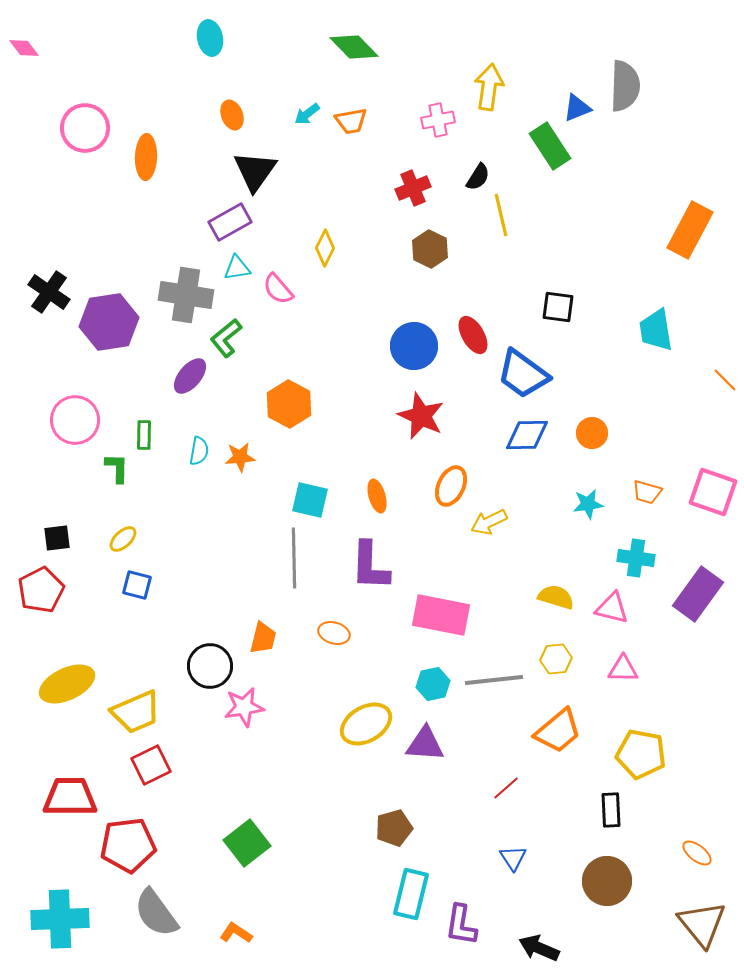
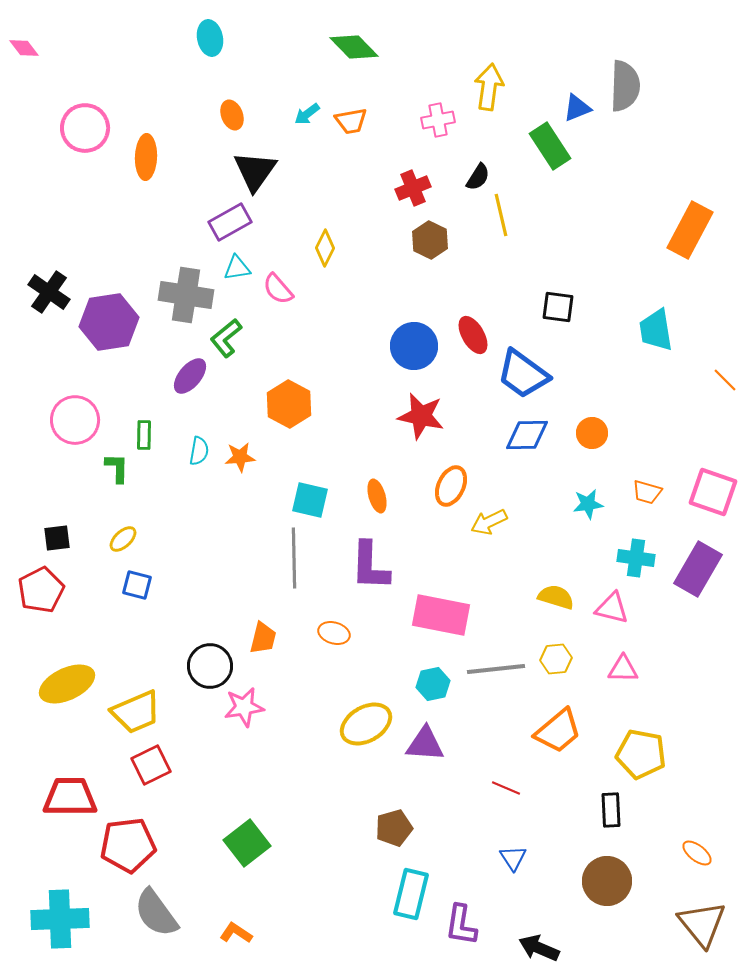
brown hexagon at (430, 249): moved 9 px up
red star at (421, 416): rotated 12 degrees counterclockwise
purple rectangle at (698, 594): moved 25 px up; rotated 6 degrees counterclockwise
gray line at (494, 680): moved 2 px right, 11 px up
red line at (506, 788): rotated 64 degrees clockwise
